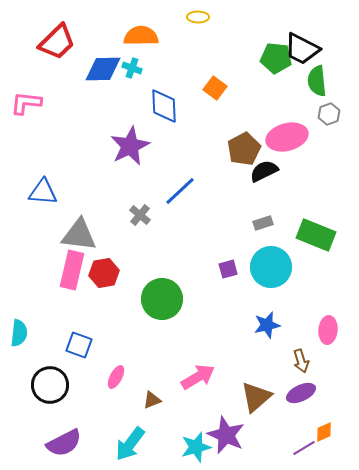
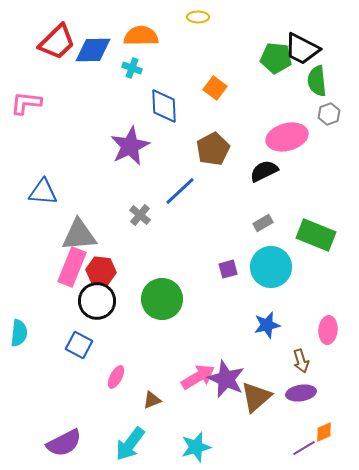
blue diamond at (103, 69): moved 10 px left, 19 px up
brown pentagon at (244, 149): moved 31 px left
gray rectangle at (263, 223): rotated 12 degrees counterclockwise
gray triangle at (79, 235): rotated 12 degrees counterclockwise
pink rectangle at (72, 270): moved 3 px up; rotated 9 degrees clockwise
red hexagon at (104, 273): moved 3 px left, 2 px up; rotated 16 degrees clockwise
blue square at (79, 345): rotated 8 degrees clockwise
black circle at (50, 385): moved 47 px right, 84 px up
purple ellipse at (301, 393): rotated 16 degrees clockwise
purple star at (226, 435): moved 56 px up
